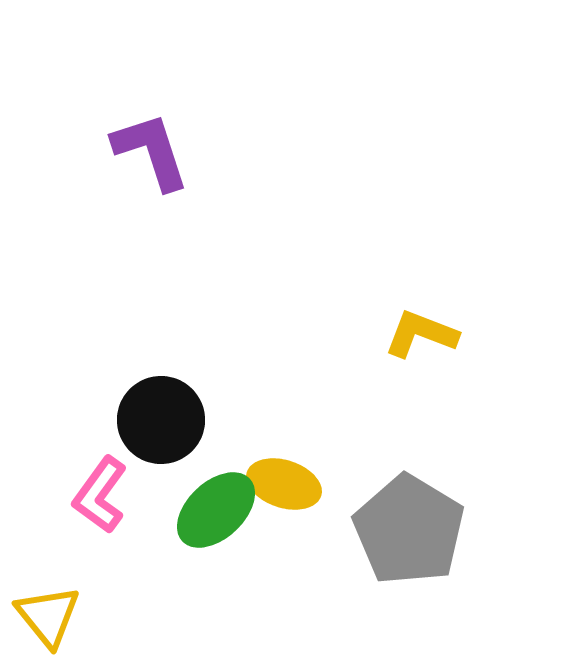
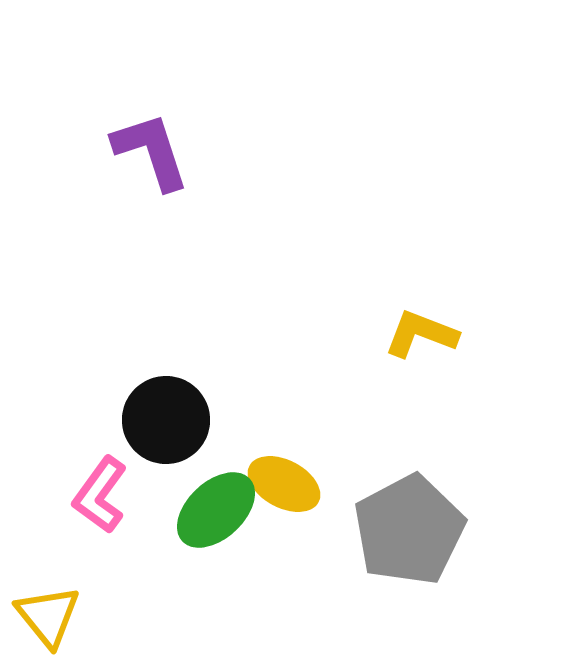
black circle: moved 5 px right
yellow ellipse: rotated 10 degrees clockwise
gray pentagon: rotated 13 degrees clockwise
